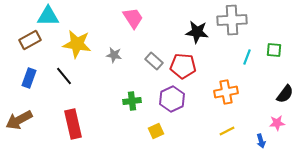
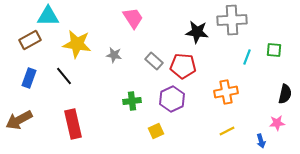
black semicircle: rotated 24 degrees counterclockwise
